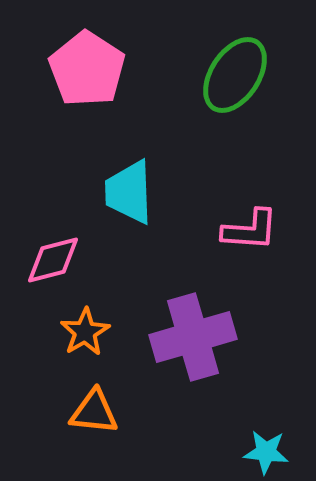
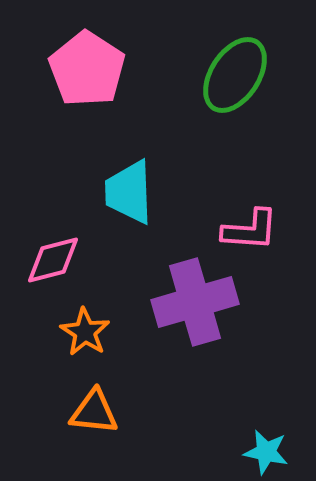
orange star: rotated 9 degrees counterclockwise
purple cross: moved 2 px right, 35 px up
cyan star: rotated 6 degrees clockwise
